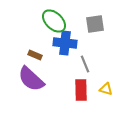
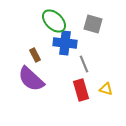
gray square: moved 2 px left; rotated 24 degrees clockwise
brown rectangle: rotated 40 degrees clockwise
gray line: moved 1 px left
red rectangle: rotated 15 degrees counterclockwise
